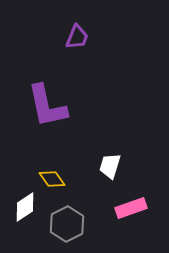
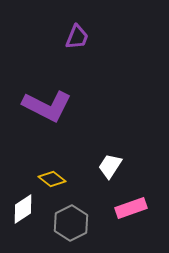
purple L-shape: rotated 51 degrees counterclockwise
white trapezoid: rotated 16 degrees clockwise
yellow diamond: rotated 16 degrees counterclockwise
white diamond: moved 2 px left, 2 px down
gray hexagon: moved 4 px right, 1 px up
